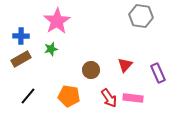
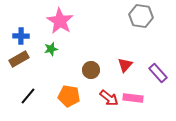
pink star: moved 3 px right; rotated 8 degrees counterclockwise
brown rectangle: moved 2 px left
purple rectangle: rotated 18 degrees counterclockwise
red arrow: rotated 18 degrees counterclockwise
